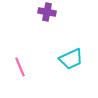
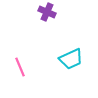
purple cross: rotated 12 degrees clockwise
